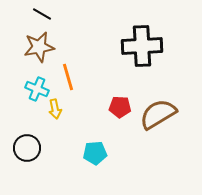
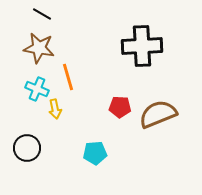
brown star: moved 1 px down; rotated 20 degrees clockwise
brown semicircle: rotated 9 degrees clockwise
